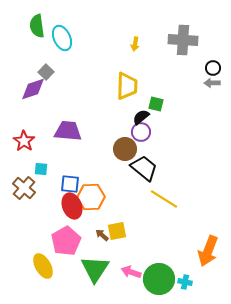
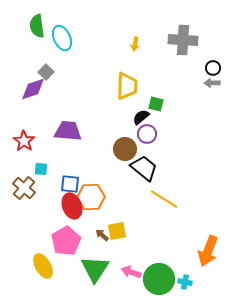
purple circle: moved 6 px right, 2 px down
